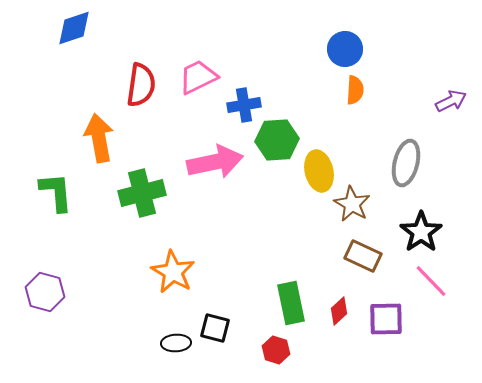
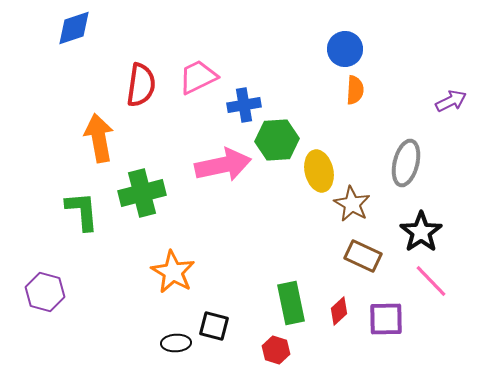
pink arrow: moved 8 px right, 3 px down
green L-shape: moved 26 px right, 19 px down
black square: moved 1 px left, 2 px up
